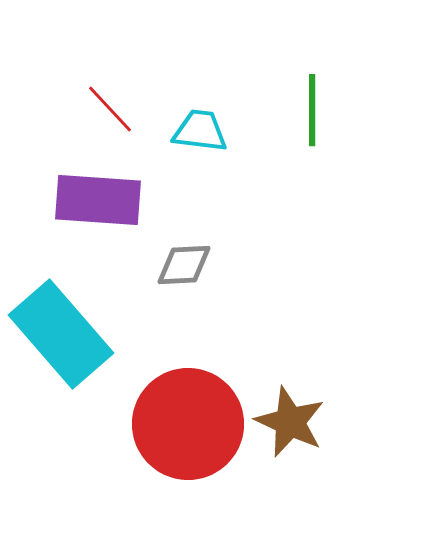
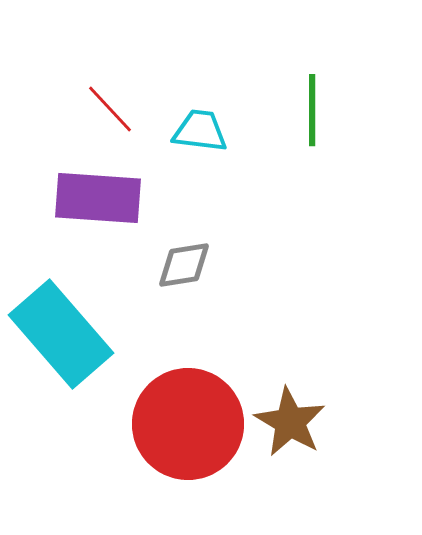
purple rectangle: moved 2 px up
gray diamond: rotated 6 degrees counterclockwise
brown star: rotated 6 degrees clockwise
